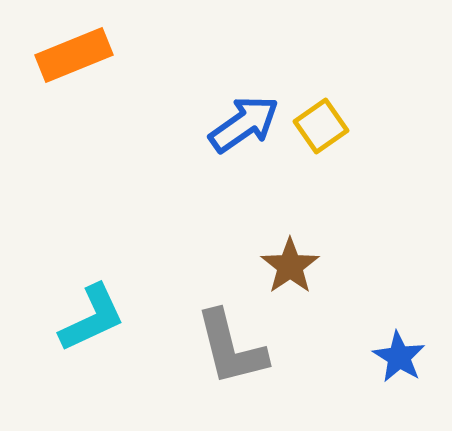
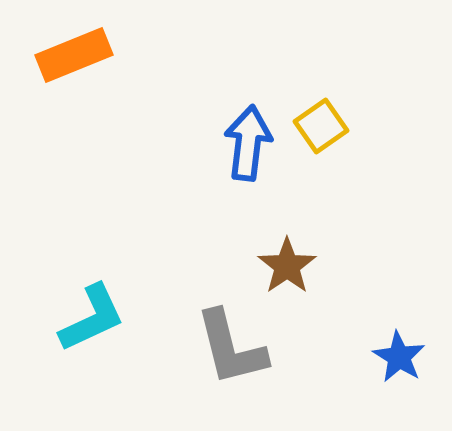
blue arrow: moved 4 px right, 19 px down; rotated 48 degrees counterclockwise
brown star: moved 3 px left
